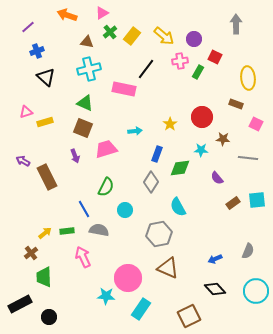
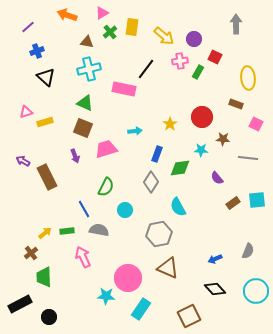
yellow rectangle at (132, 36): moved 9 px up; rotated 30 degrees counterclockwise
